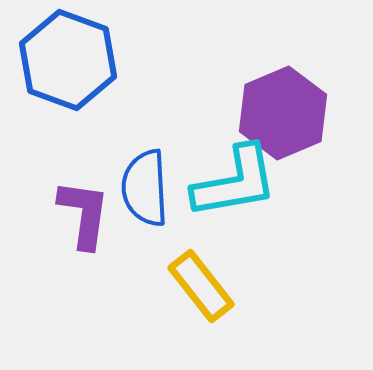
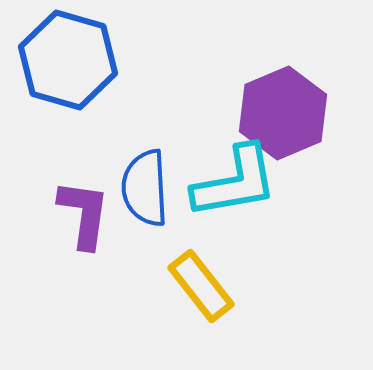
blue hexagon: rotated 4 degrees counterclockwise
